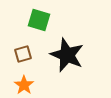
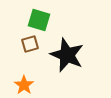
brown square: moved 7 px right, 10 px up
